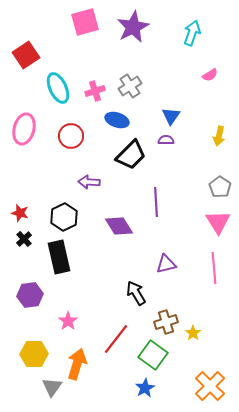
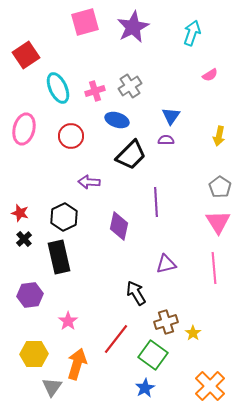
purple diamond: rotated 44 degrees clockwise
